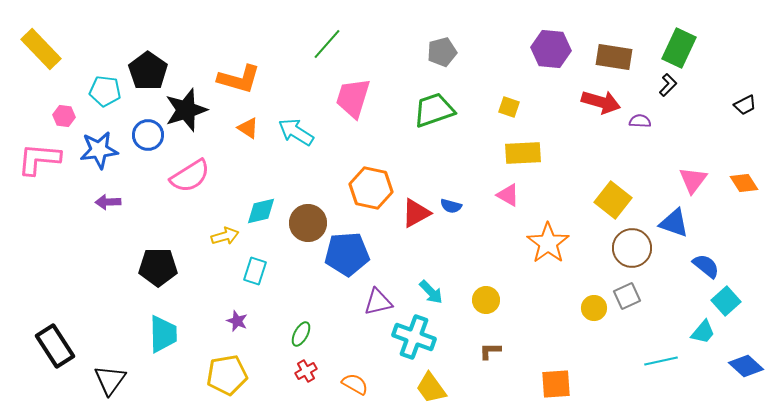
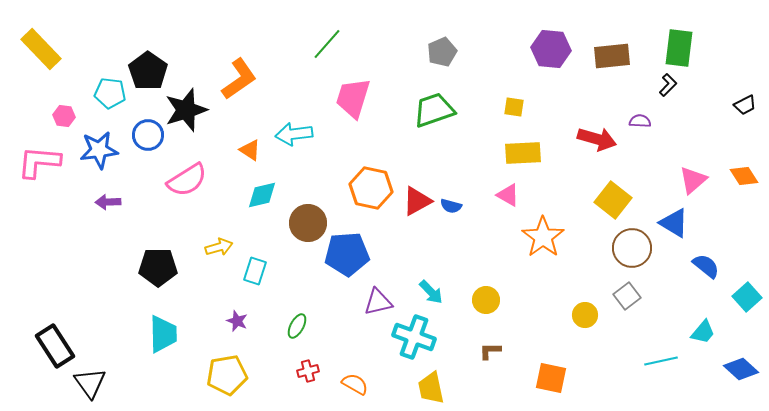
green rectangle at (679, 48): rotated 18 degrees counterclockwise
gray pentagon at (442, 52): rotated 8 degrees counterclockwise
brown rectangle at (614, 57): moved 2 px left, 1 px up; rotated 15 degrees counterclockwise
orange L-shape at (239, 79): rotated 51 degrees counterclockwise
cyan pentagon at (105, 91): moved 5 px right, 2 px down
red arrow at (601, 102): moved 4 px left, 37 px down
yellow square at (509, 107): moved 5 px right; rotated 10 degrees counterclockwise
orange triangle at (248, 128): moved 2 px right, 22 px down
cyan arrow at (296, 132): moved 2 px left, 2 px down; rotated 39 degrees counterclockwise
pink L-shape at (39, 159): moved 3 px down
pink semicircle at (190, 176): moved 3 px left, 4 px down
pink triangle at (693, 180): rotated 12 degrees clockwise
orange diamond at (744, 183): moved 7 px up
cyan diamond at (261, 211): moved 1 px right, 16 px up
red triangle at (416, 213): moved 1 px right, 12 px up
blue triangle at (674, 223): rotated 12 degrees clockwise
yellow arrow at (225, 236): moved 6 px left, 11 px down
orange star at (548, 243): moved 5 px left, 6 px up
gray square at (627, 296): rotated 12 degrees counterclockwise
cyan square at (726, 301): moved 21 px right, 4 px up
yellow circle at (594, 308): moved 9 px left, 7 px down
green ellipse at (301, 334): moved 4 px left, 8 px up
blue diamond at (746, 366): moved 5 px left, 3 px down
red cross at (306, 371): moved 2 px right; rotated 15 degrees clockwise
black triangle at (110, 380): moved 20 px left, 3 px down; rotated 12 degrees counterclockwise
orange square at (556, 384): moved 5 px left, 6 px up; rotated 16 degrees clockwise
yellow trapezoid at (431, 388): rotated 24 degrees clockwise
